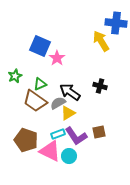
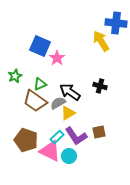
cyan rectangle: moved 1 px left, 3 px down; rotated 24 degrees counterclockwise
